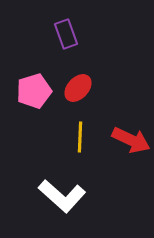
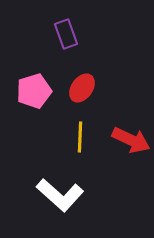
red ellipse: moved 4 px right; rotated 8 degrees counterclockwise
white L-shape: moved 2 px left, 1 px up
